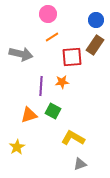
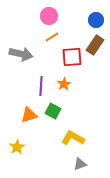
pink circle: moved 1 px right, 2 px down
orange star: moved 2 px right, 2 px down; rotated 24 degrees counterclockwise
